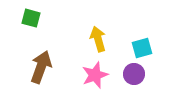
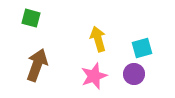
brown arrow: moved 4 px left, 2 px up
pink star: moved 1 px left, 1 px down
